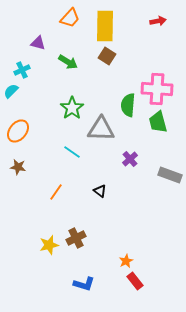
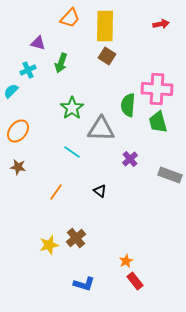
red arrow: moved 3 px right, 3 px down
green arrow: moved 7 px left, 1 px down; rotated 78 degrees clockwise
cyan cross: moved 6 px right
brown cross: rotated 12 degrees counterclockwise
